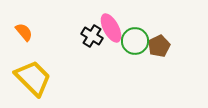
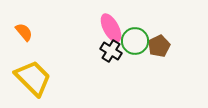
black cross: moved 19 px right, 15 px down
